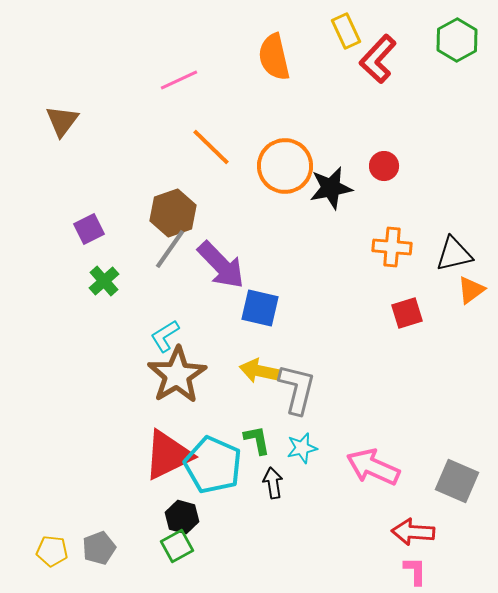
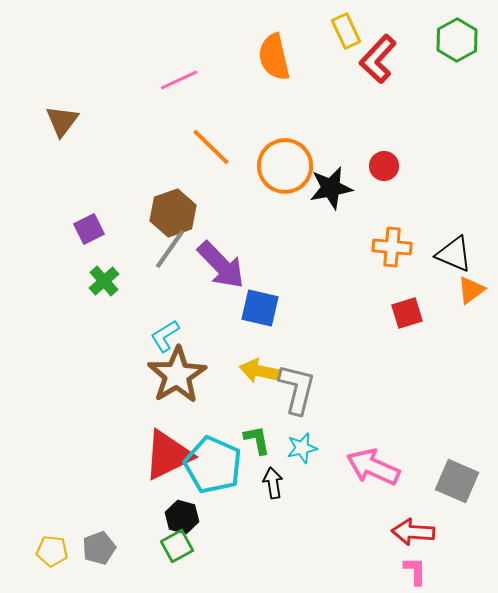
black triangle: rotated 36 degrees clockwise
